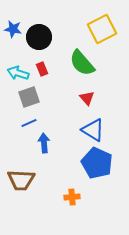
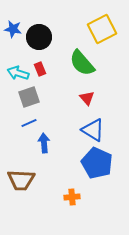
red rectangle: moved 2 px left
